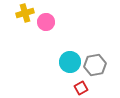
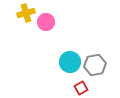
yellow cross: moved 1 px right
